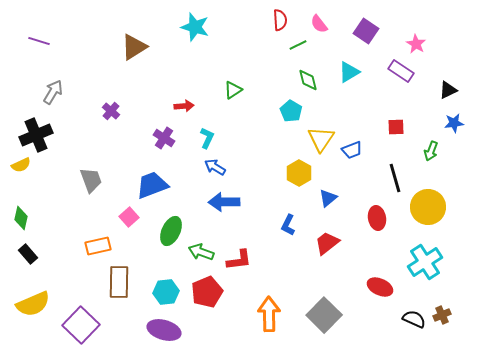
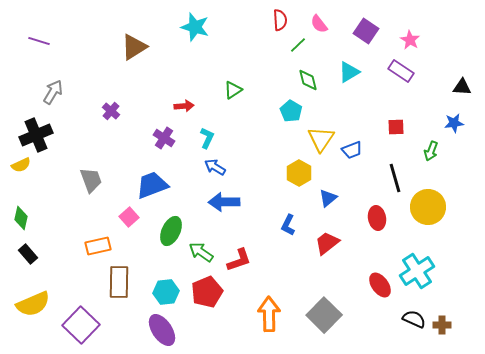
pink star at (416, 44): moved 6 px left, 4 px up
green line at (298, 45): rotated 18 degrees counterclockwise
black triangle at (448, 90): moved 14 px right, 3 px up; rotated 30 degrees clockwise
green arrow at (201, 252): rotated 15 degrees clockwise
red L-shape at (239, 260): rotated 12 degrees counterclockwise
cyan cross at (425, 262): moved 8 px left, 9 px down
red ellipse at (380, 287): moved 2 px up; rotated 30 degrees clockwise
brown cross at (442, 315): moved 10 px down; rotated 24 degrees clockwise
purple ellipse at (164, 330): moved 2 px left; rotated 40 degrees clockwise
